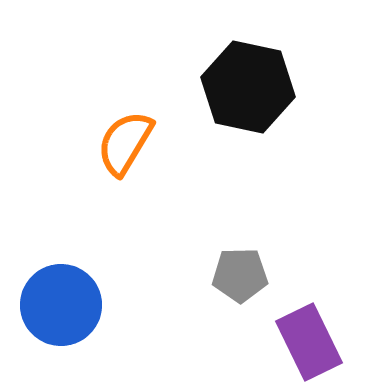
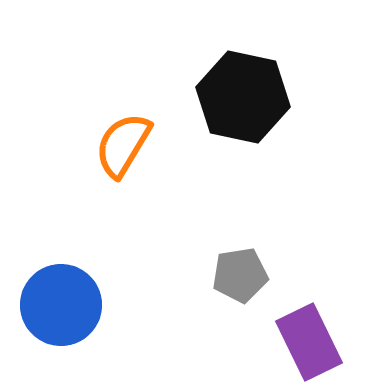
black hexagon: moved 5 px left, 10 px down
orange semicircle: moved 2 px left, 2 px down
gray pentagon: rotated 8 degrees counterclockwise
